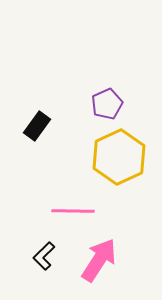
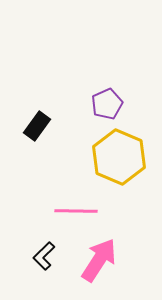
yellow hexagon: rotated 12 degrees counterclockwise
pink line: moved 3 px right
